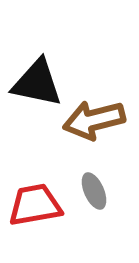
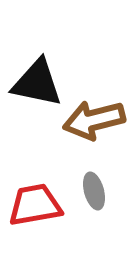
gray ellipse: rotated 9 degrees clockwise
